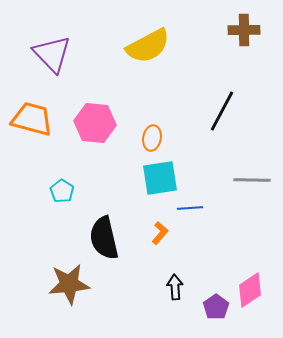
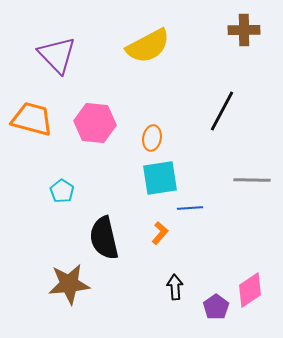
purple triangle: moved 5 px right, 1 px down
